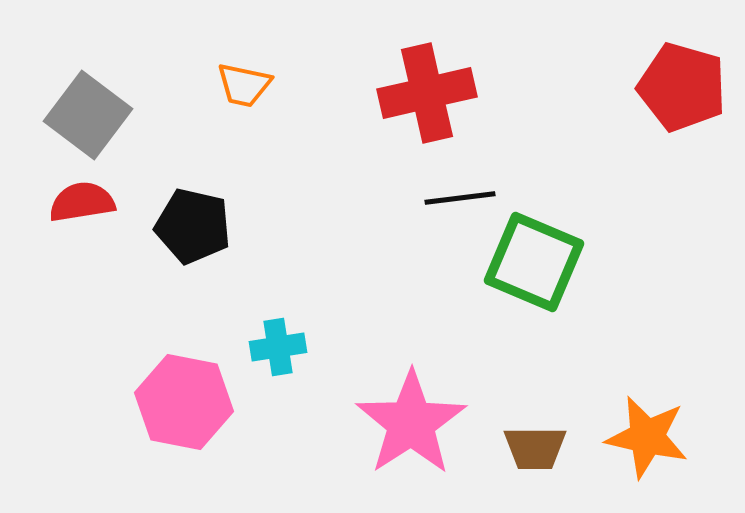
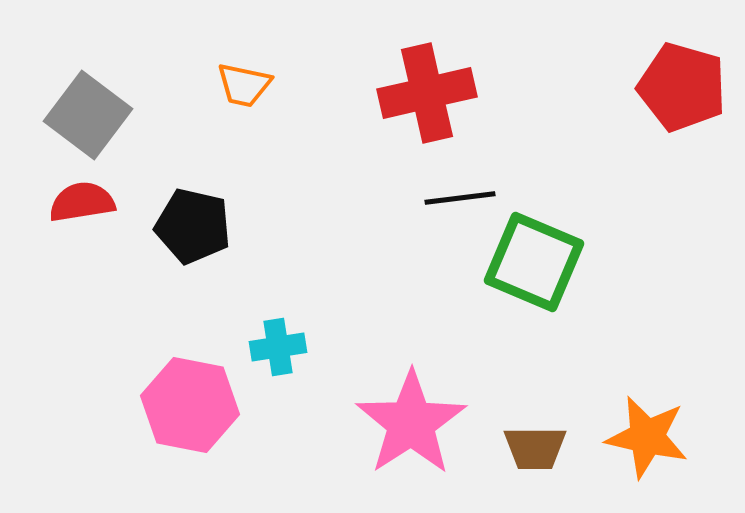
pink hexagon: moved 6 px right, 3 px down
